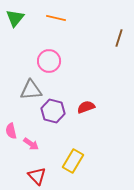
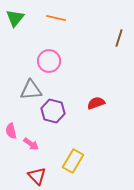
red semicircle: moved 10 px right, 4 px up
